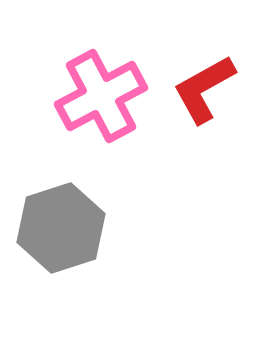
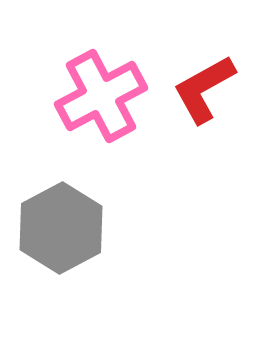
gray hexagon: rotated 10 degrees counterclockwise
